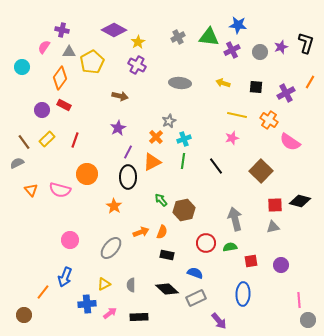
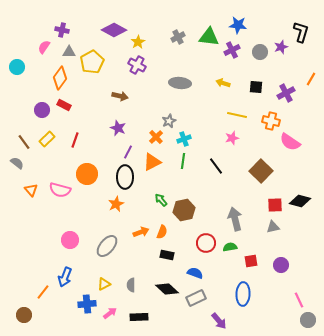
black L-shape at (306, 43): moved 5 px left, 11 px up
cyan circle at (22, 67): moved 5 px left
orange line at (310, 82): moved 1 px right, 3 px up
orange cross at (269, 120): moved 2 px right, 1 px down; rotated 18 degrees counterclockwise
purple star at (118, 128): rotated 21 degrees counterclockwise
gray semicircle at (17, 163): rotated 64 degrees clockwise
black ellipse at (128, 177): moved 3 px left
orange star at (114, 206): moved 2 px right, 2 px up; rotated 14 degrees clockwise
gray ellipse at (111, 248): moved 4 px left, 2 px up
pink line at (299, 300): rotated 21 degrees counterclockwise
